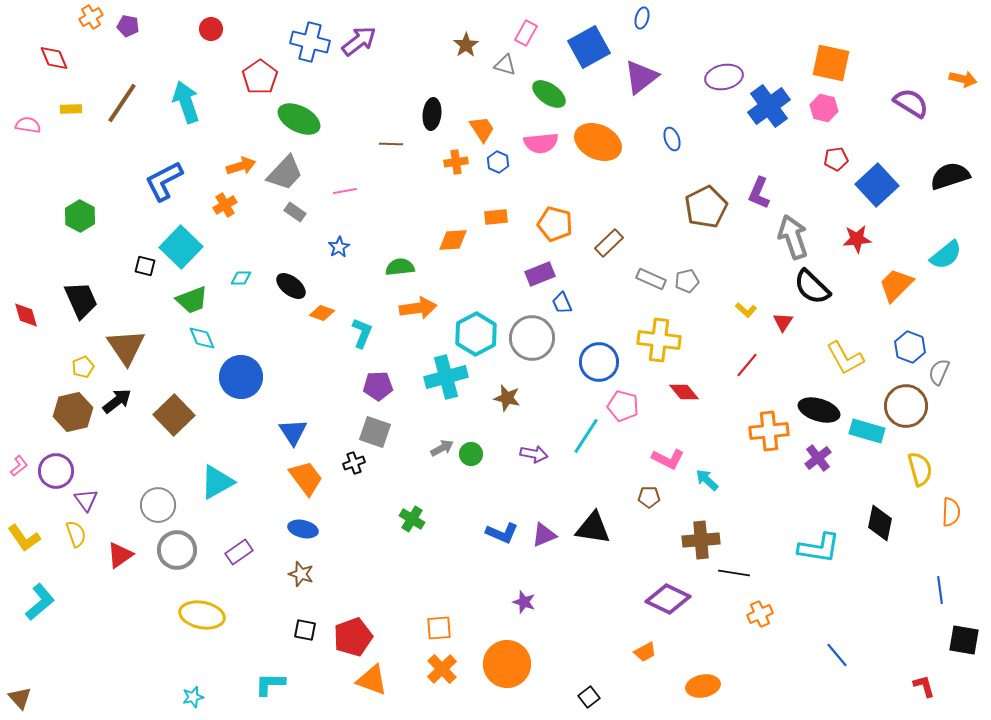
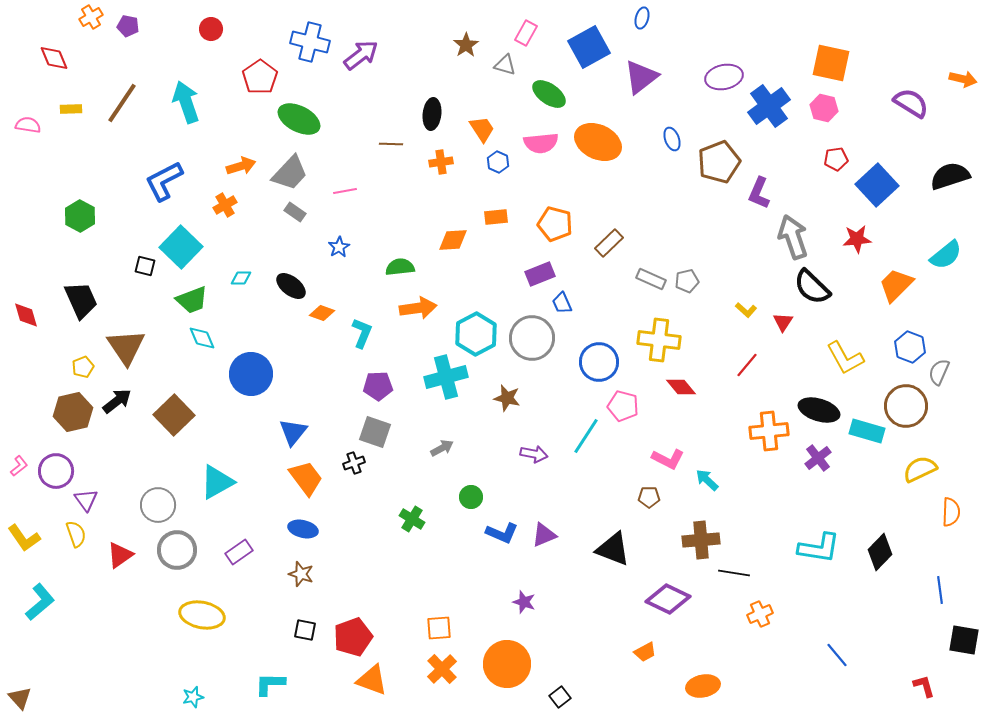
purple arrow at (359, 41): moved 2 px right, 14 px down
orange cross at (456, 162): moved 15 px left
gray trapezoid at (285, 173): moved 5 px right
brown pentagon at (706, 207): moved 13 px right, 45 px up; rotated 6 degrees clockwise
blue circle at (241, 377): moved 10 px right, 3 px up
red diamond at (684, 392): moved 3 px left, 5 px up
blue triangle at (293, 432): rotated 12 degrees clockwise
green circle at (471, 454): moved 43 px down
yellow semicircle at (920, 469): rotated 100 degrees counterclockwise
black diamond at (880, 523): moved 29 px down; rotated 33 degrees clockwise
black triangle at (593, 528): moved 20 px right, 21 px down; rotated 12 degrees clockwise
black square at (589, 697): moved 29 px left
